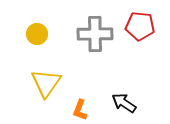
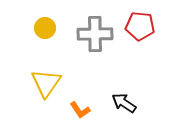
yellow circle: moved 8 px right, 6 px up
orange L-shape: rotated 55 degrees counterclockwise
